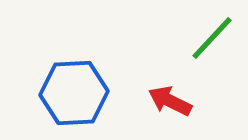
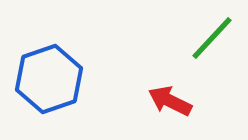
blue hexagon: moved 25 px left, 14 px up; rotated 16 degrees counterclockwise
